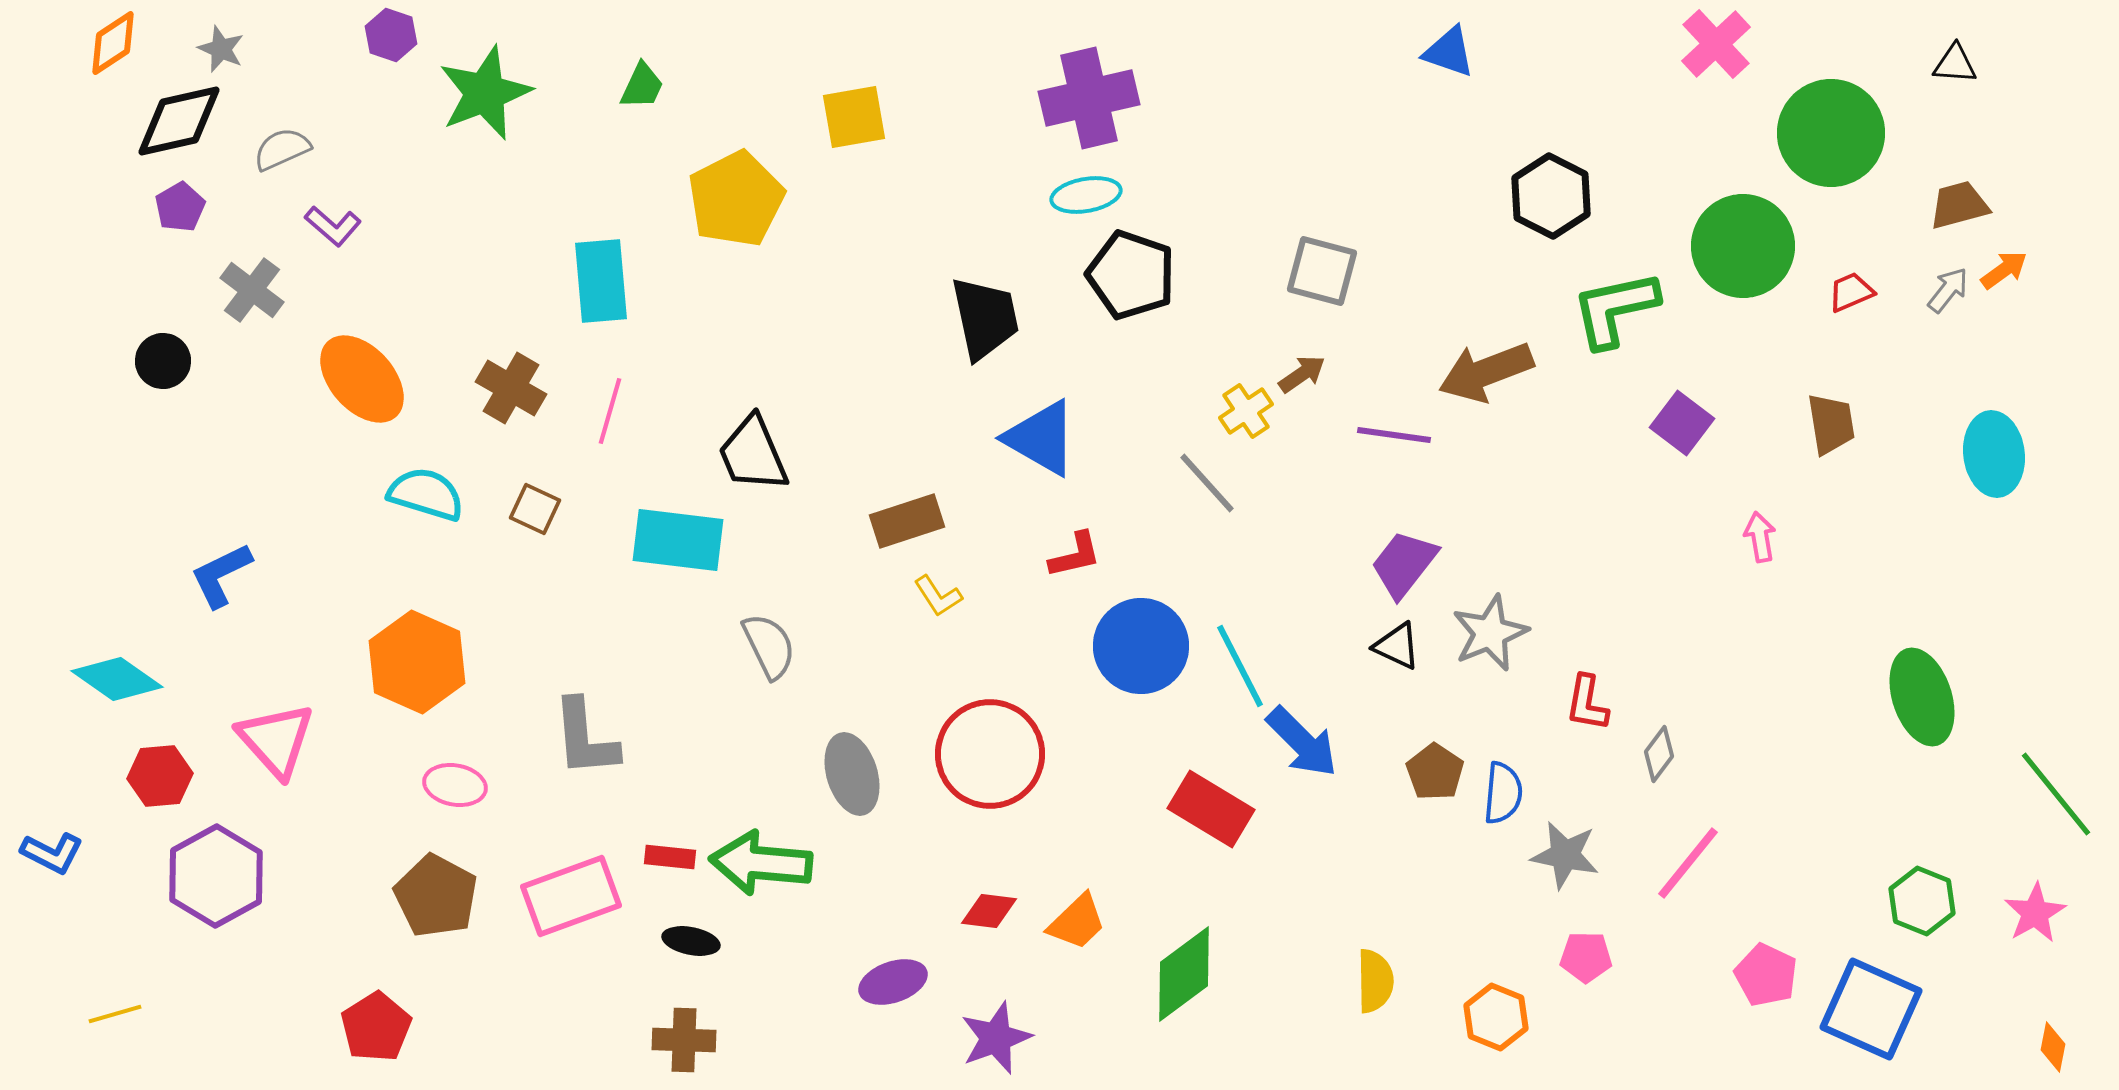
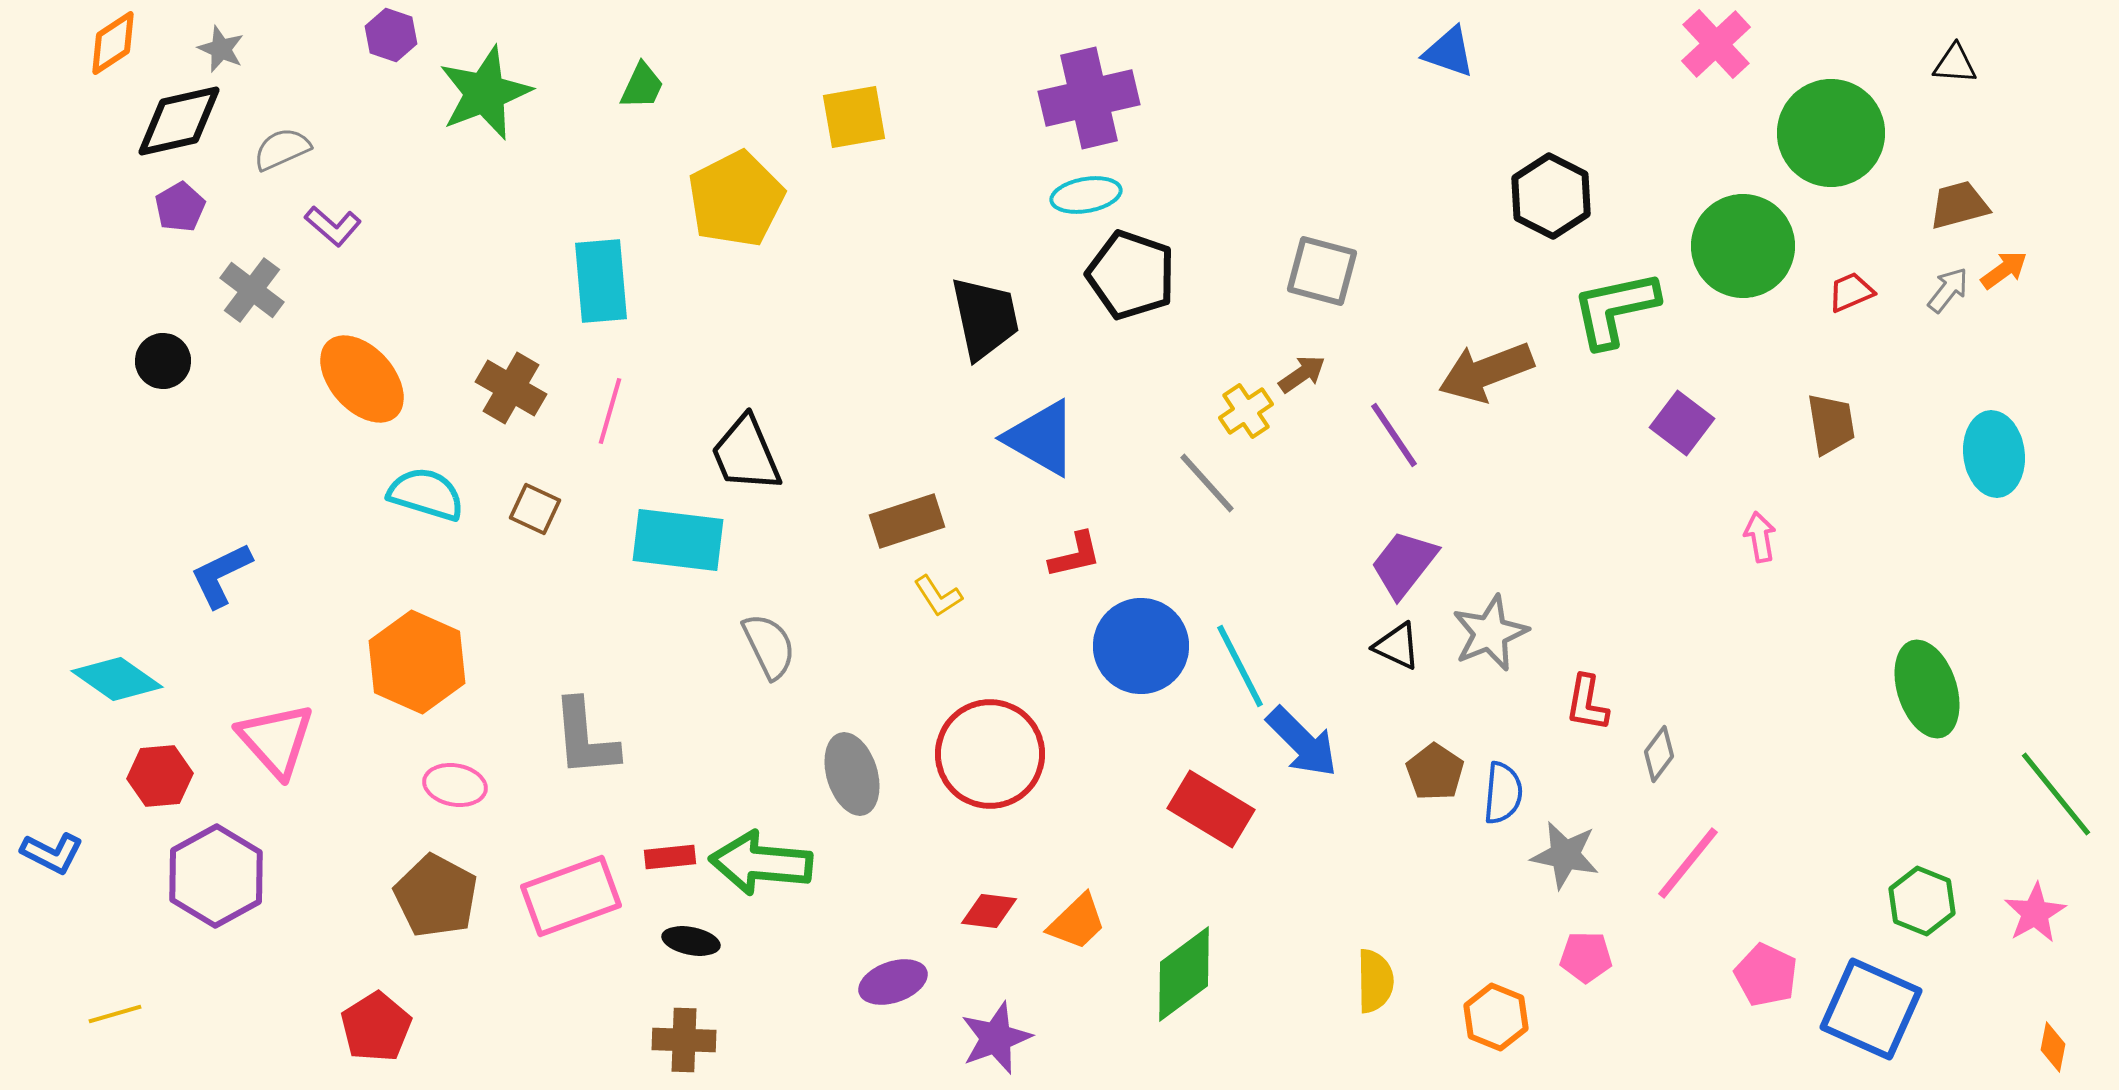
purple line at (1394, 435): rotated 48 degrees clockwise
black trapezoid at (753, 454): moved 7 px left
green ellipse at (1922, 697): moved 5 px right, 8 px up
red rectangle at (670, 857): rotated 12 degrees counterclockwise
